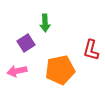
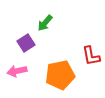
green arrow: rotated 42 degrees clockwise
red L-shape: moved 6 px down; rotated 25 degrees counterclockwise
orange pentagon: moved 5 px down
